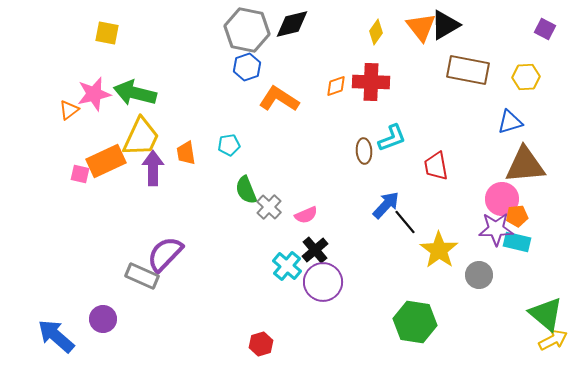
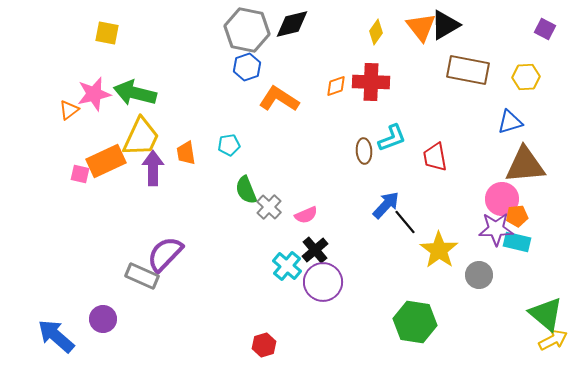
red trapezoid at (436, 166): moved 1 px left, 9 px up
red hexagon at (261, 344): moved 3 px right, 1 px down
